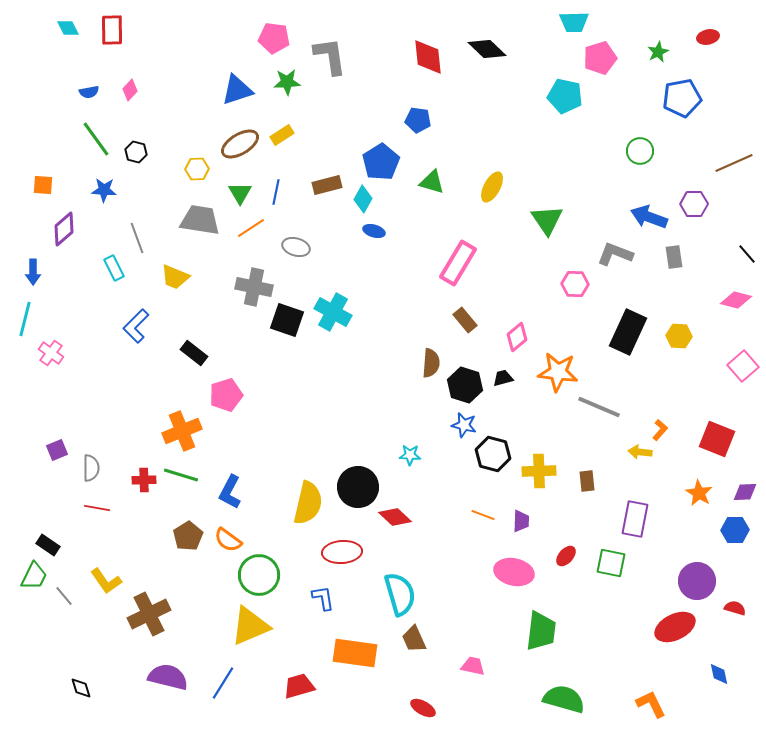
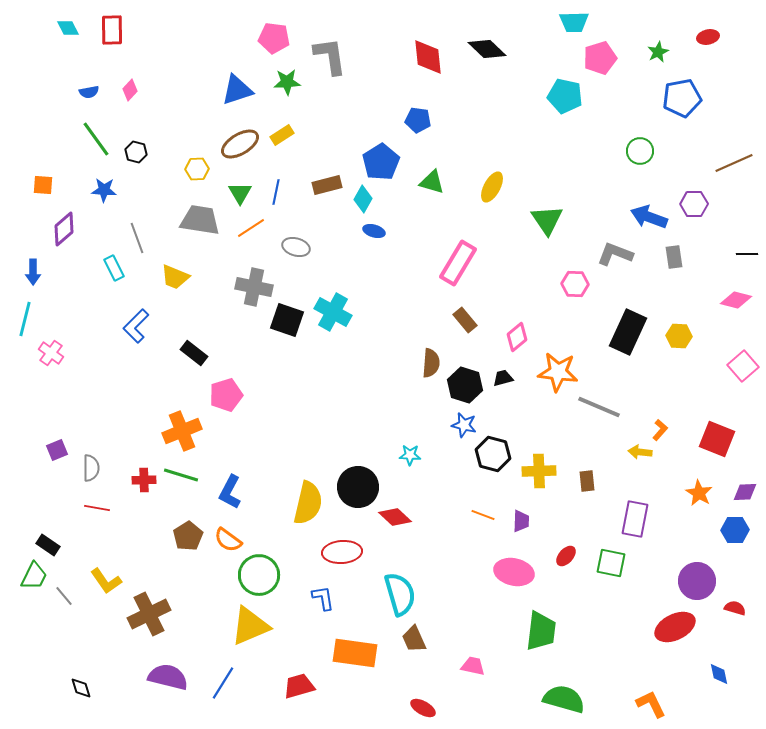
black line at (747, 254): rotated 50 degrees counterclockwise
